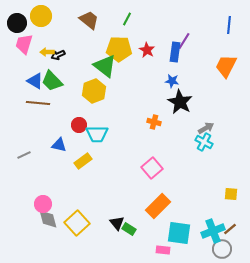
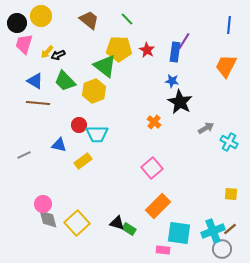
green line at (127, 19): rotated 72 degrees counterclockwise
yellow arrow at (47, 52): rotated 48 degrees counterclockwise
green trapezoid at (52, 81): moved 13 px right
orange cross at (154, 122): rotated 24 degrees clockwise
cyan cross at (204, 142): moved 25 px right
black triangle at (117, 223): rotated 35 degrees counterclockwise
